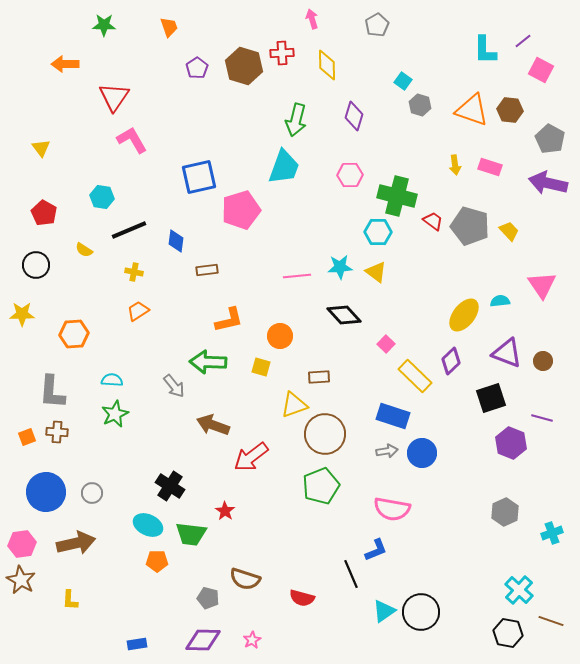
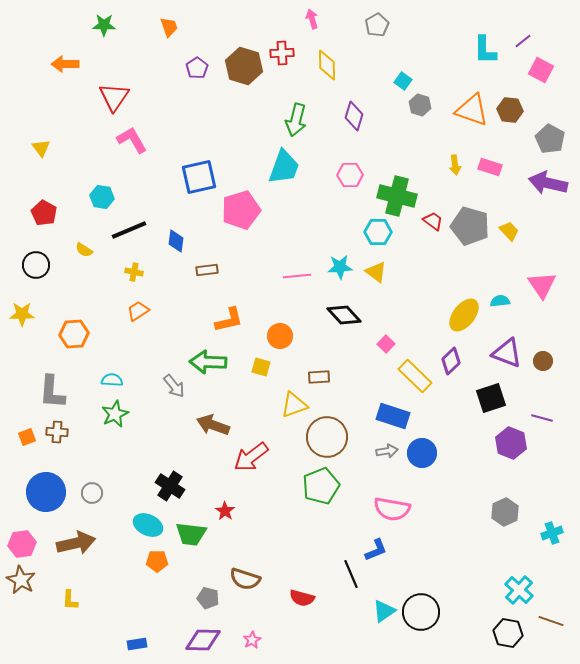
brown circle at (325, 434): moved 2 px right, 3 px down
